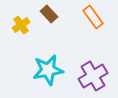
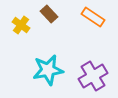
orange rectangle: rotated 20 degrees counterclockwise
yellow cross: rotated 18 degrees counterclockwise
